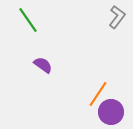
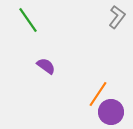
purple semicircle: moved 3 px right, 1 px down
